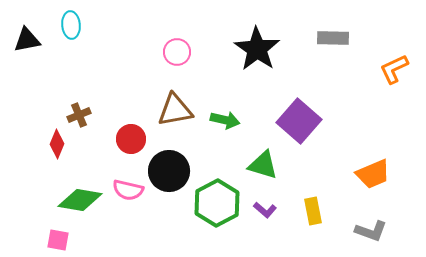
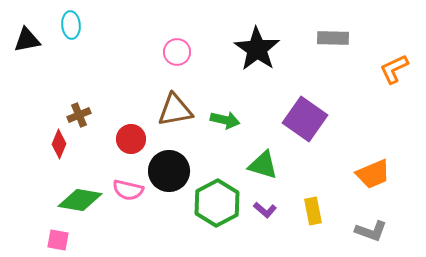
purple square: moved 6 px right, 2 px up; rotated 6 degrees counterclockwise
red diamond: moved 2 px right
